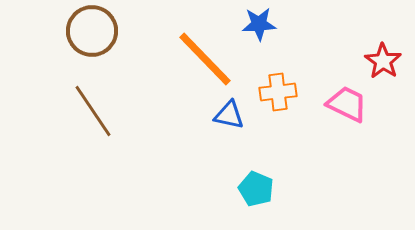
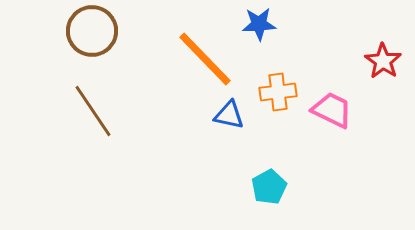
pink trapezoid: moved 15 px left, 6 px down
cyan pentagon: moved 13 px right, 2 px up; rotated 20 degrees clockwise
